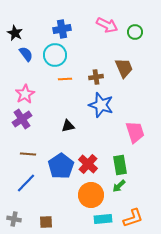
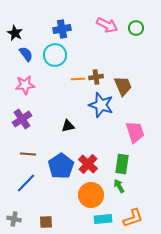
green circle: moved 1 px right, 4 px up
brown trapezoid: moved 1 px left, 18 px down
orange line: moved 13 px right
pink star: moved 9 px up; rotated 24 degrees clockwise
green rectangle: moved 2 px right, 1 px up; rotated 18 degrees clockwise
green arrow: rotated 104 degrees clockwise
